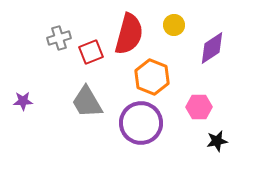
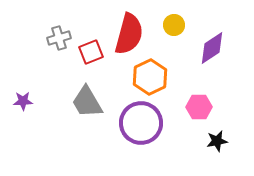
orange hexagon: moved 2 px left; rotated 12 degrees clockwise
